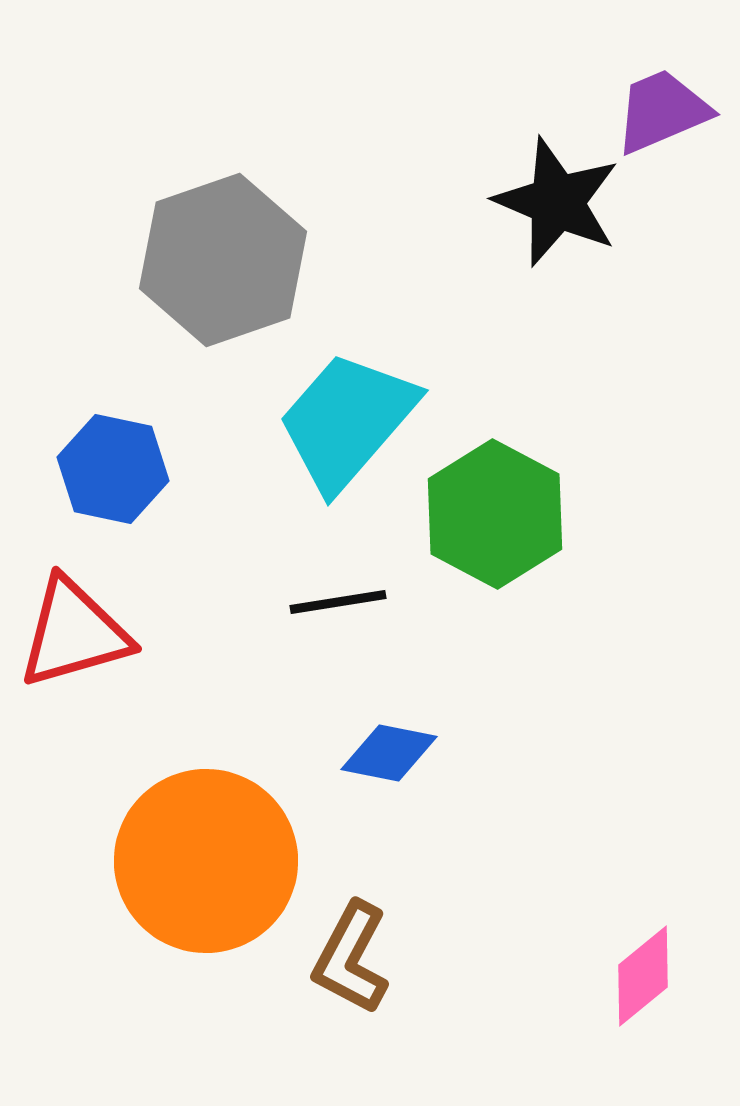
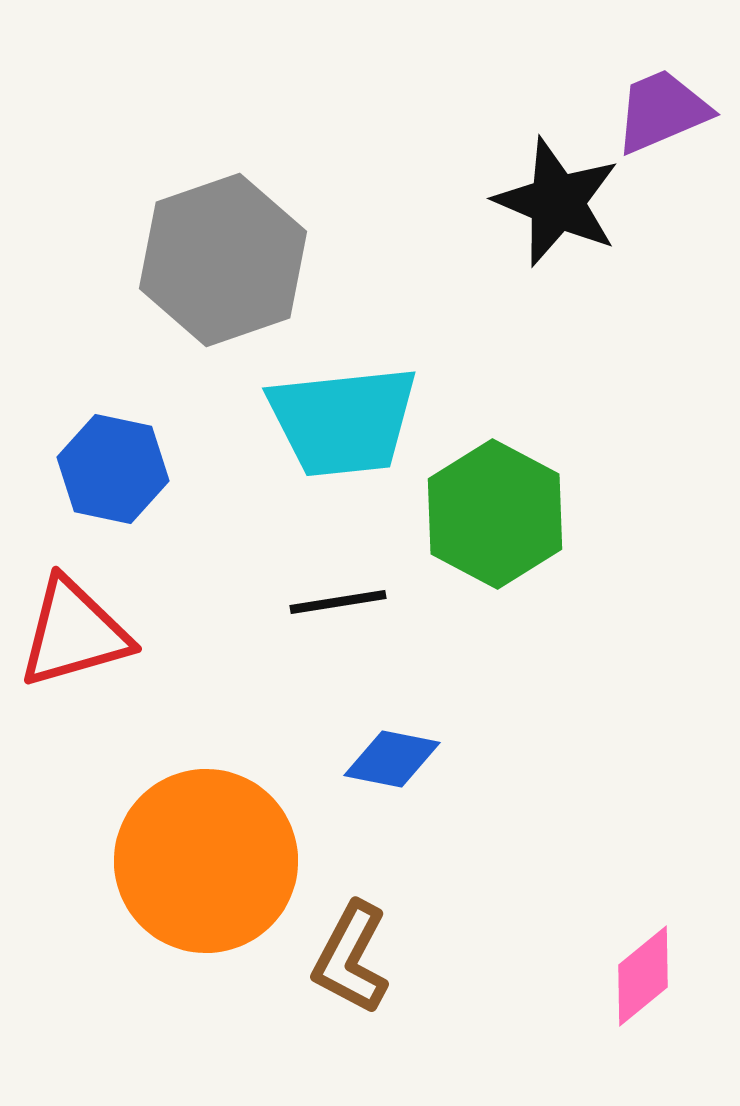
cyan trapezoid: moved 4 px left; rotated 137 degrees counterclockwise
blue diamond: moved 3 px right, 6 px down
